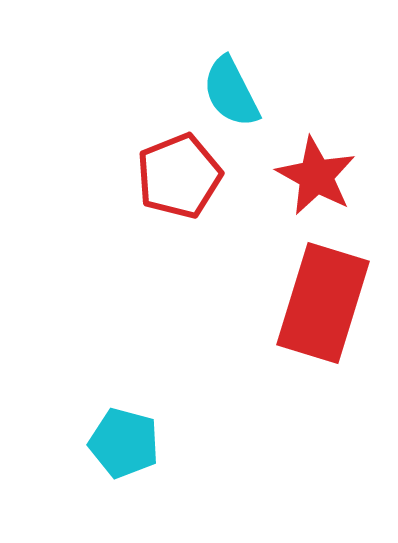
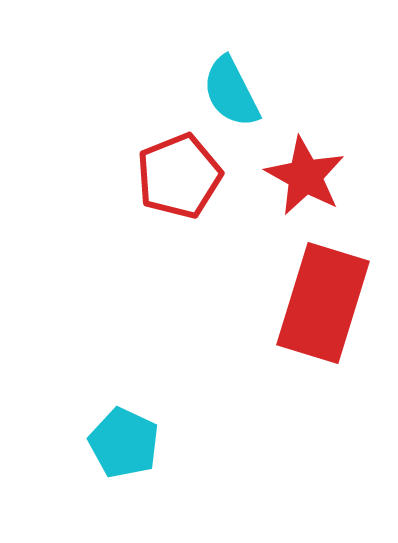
red star: moved 11 px left
cyan pentagon: rotated 10 degrees clockwise
